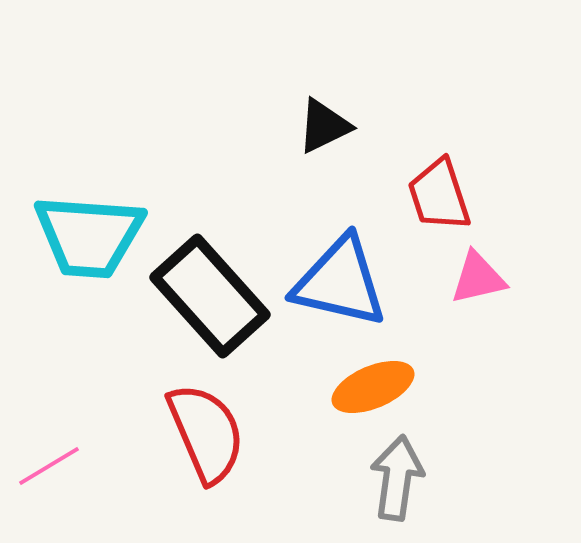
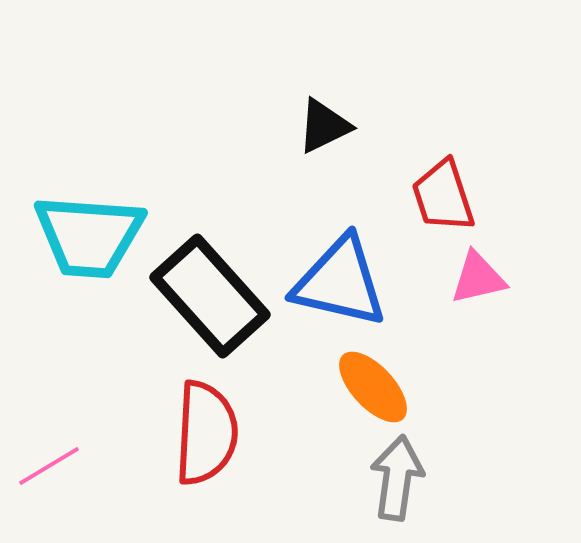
red trapezoid: moved 4 px right, 1 px down
orange ellipse: rotated 70 degrees clockwise
red semicircle: rotated 26 degrees clockwise
